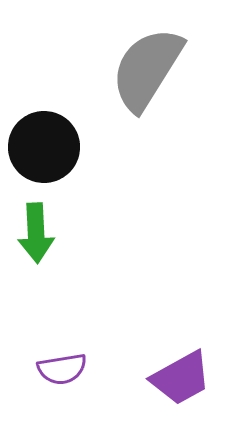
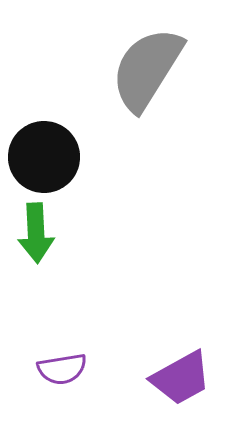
black circle: moved 10 px down
